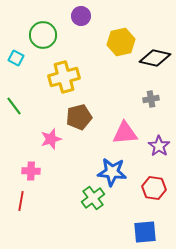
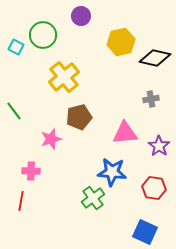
cyan square: moved 11 px up
yellow cross: rotated 24 degrees counterclockwise
green line: moved 5 px down
blue square: rotated 30 degrees clockwise
